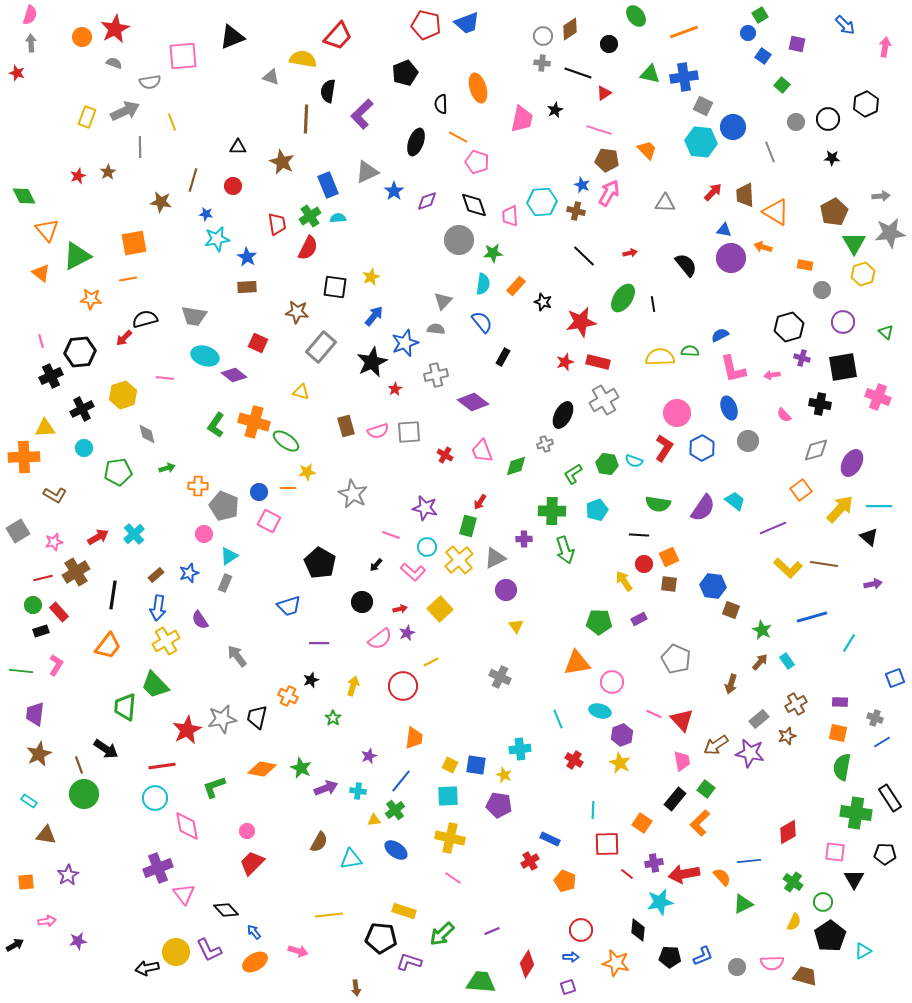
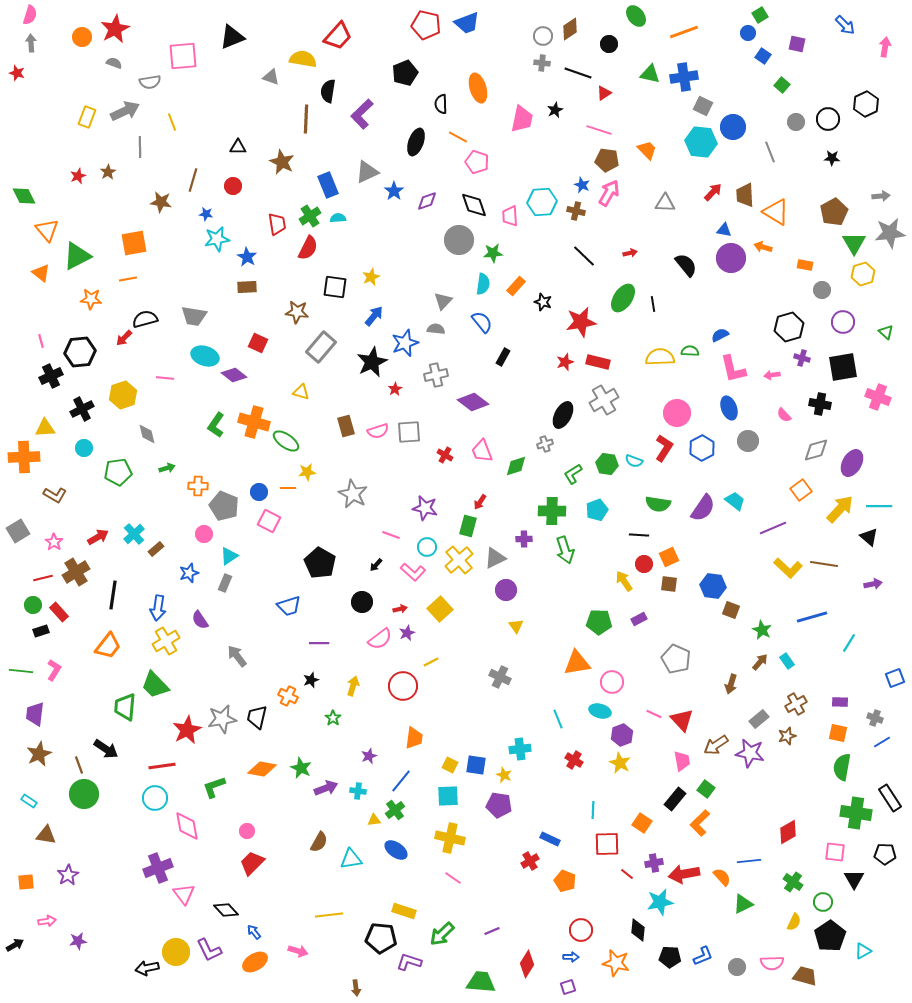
pink star at (54, 542): rotated 24 degrees counterclockwise
brown rectangle at (156, 575): moved 26 px up
pink L-shape at (56, 665): moved 2 px left, 5 px down
